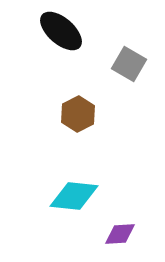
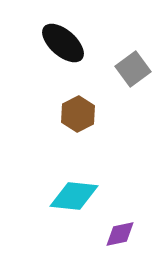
black ellipse: moved 2 px right, 12 px down
gray square: moved 4 px right, 5 px down; rotated 24 degrees clockwise
purple diamond: rotated 8 degrees counterclockwise
